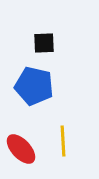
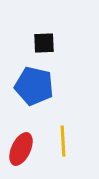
red ellipse: rotated 68 degrees clockwise
